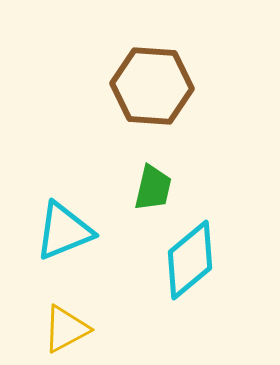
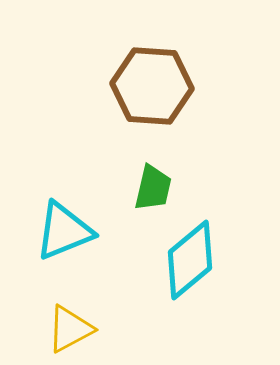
yellow triangle: moved 4 px right
